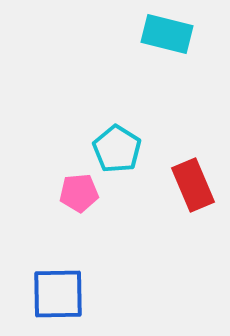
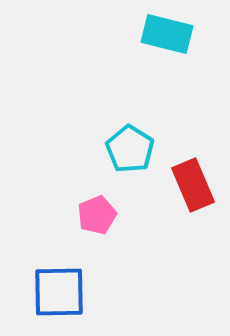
cyan pentagon: moved 13 px right
pink pentagon: moved 18 px right, 22 px down; rotated 18 degrees counterclockwise
blue square: moved 1 px right, 2 px up
